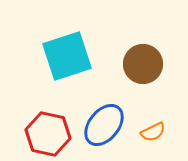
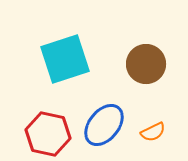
cyan square: moved 2 px left, 3 px down
brown circle: moved 3 px right
